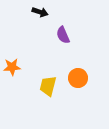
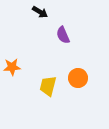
black arrow: rotated 14 degrees clockwise
